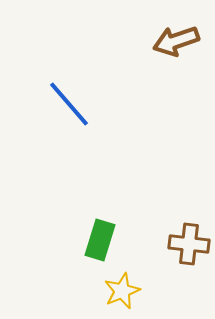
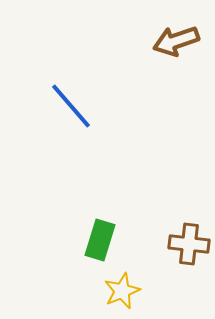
blue line: moved 2 px right, 2 px down
